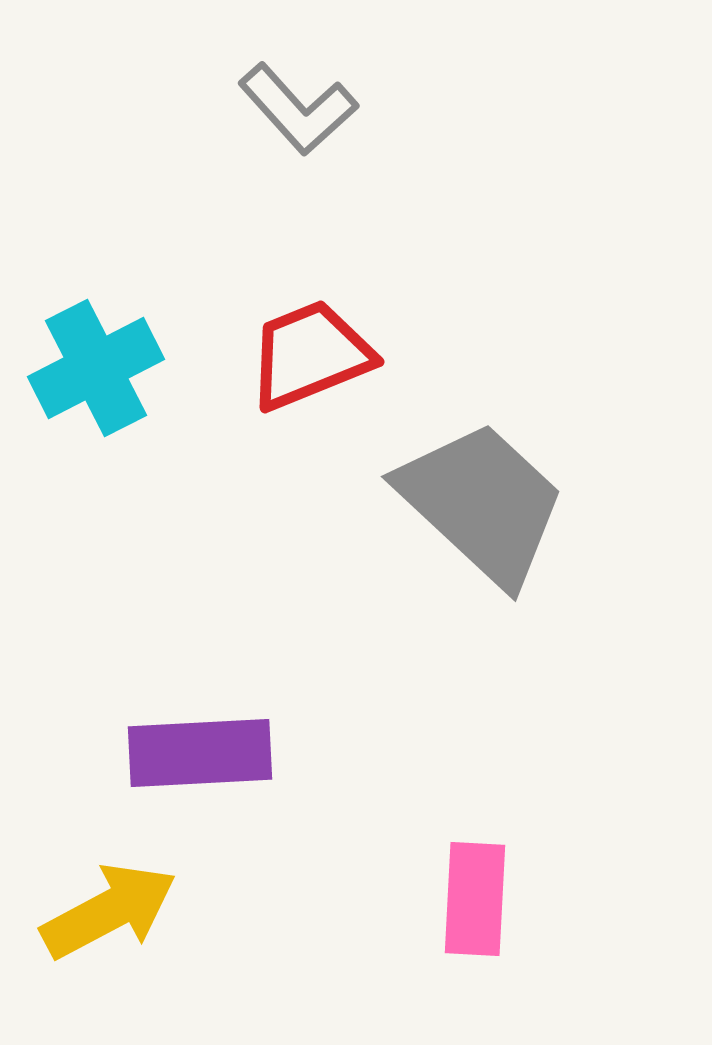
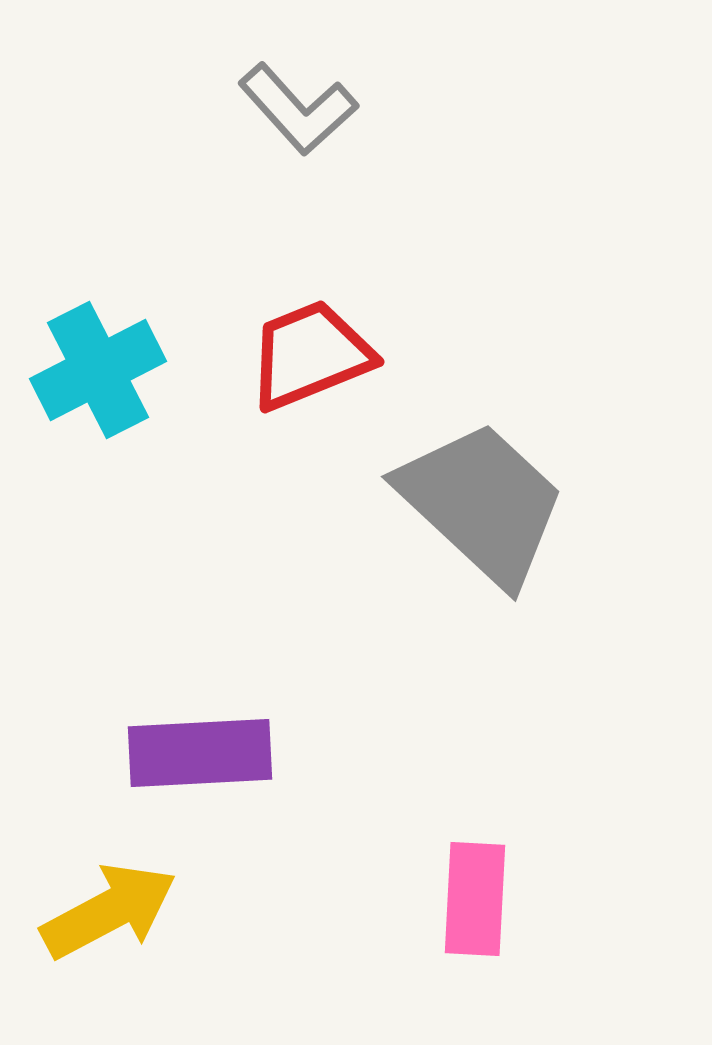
cyan cross: moved 2 px right, 2 px down
